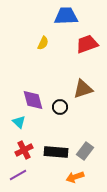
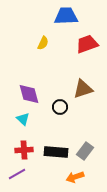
purple diamond: moved 4 px left, 6 px up
cyan triangle: moved 4 px right, 3 px up
red cross: rotated 24 degrees clockwise
purple line: moved 1 px left, 1 px up
